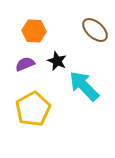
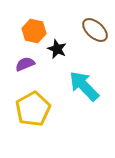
orange hexagon: rotated 10 degrees clockwise
black star: moved 12 px up
